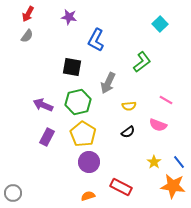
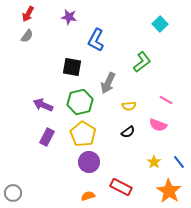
green hexagon: moved 2 px right
orange star: moved 4 px left, 5 px down; rotated 25 degrees clockwise
